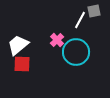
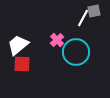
white line: moved 3 px right, 2 px up
